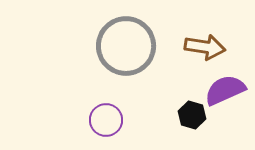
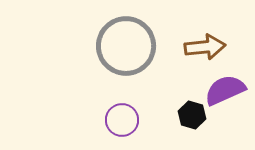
brown arrow: rotated 15 degrees counterclockwise
purple circle: moved 16 px right
